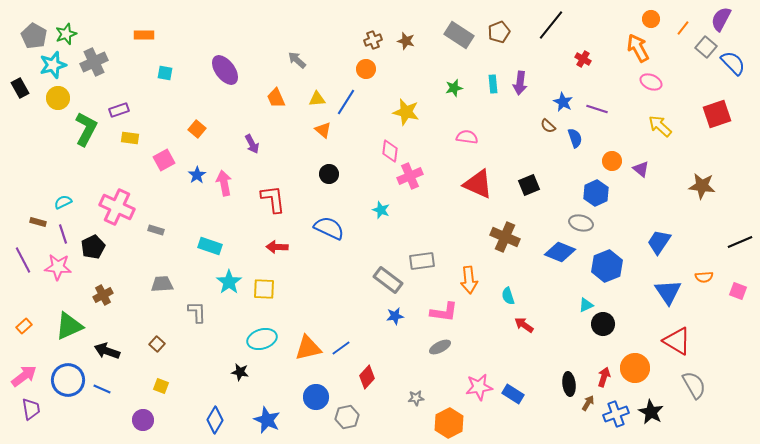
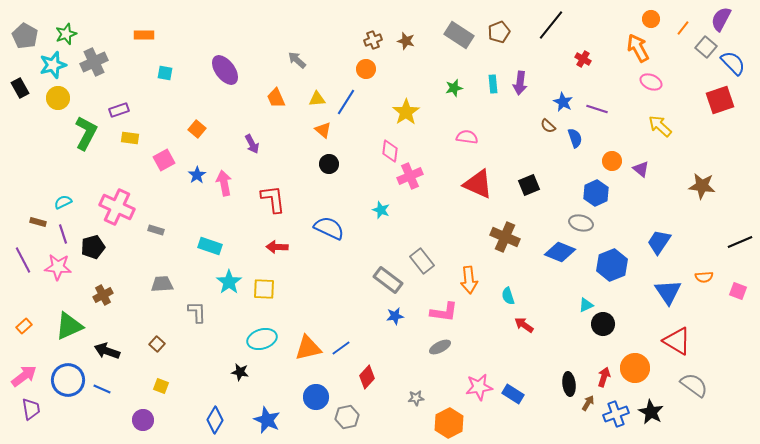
gray pentagon at (34, 36): moved 9 px left
yellow star at (406, 112): rotated 24 degrees clockwise
red square at (717, 114): moved 3 px right, 14 px up
green L-shape at (86, 129): moved 4 px down
black circle at (329, 174): moved 10 px up
black pentagon at (93, 247): rotated 10 degrees clockwise
gray rectangle at (422, 261): rotated 60 degrees clockwise
blue hexagon at (607, 266): moved 5 px right, 1 px up
gray semicircle at (694, 385): rotated 24 degrees counterclockwise
